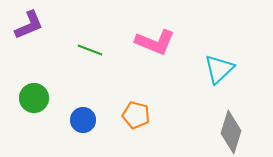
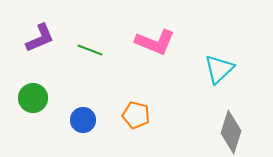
purple L-shape: moved 11 px right, 13 px down
green circle: moved 1 px left
